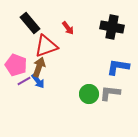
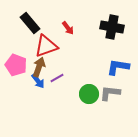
purple line: moved 33 px right, 3 px up
